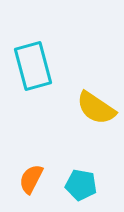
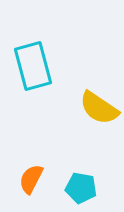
yellow semicircle: moved 3 px right
cyan pentagon: moved 3 px down
